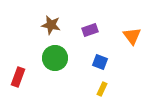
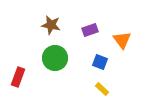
orange triangle: moved 10 px left, 4 px down
yellow rectangle: rotated 72 degrees counterclockwise
